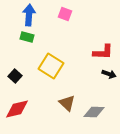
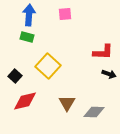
pink square: rotated 24 degrees counterclockwise
yellow square: moved 3 px left; rotated 10 degrees clockwise
brown triangle: rotated 18 degrees clockwise
red diamond: moved 8 px right, 8 px up
